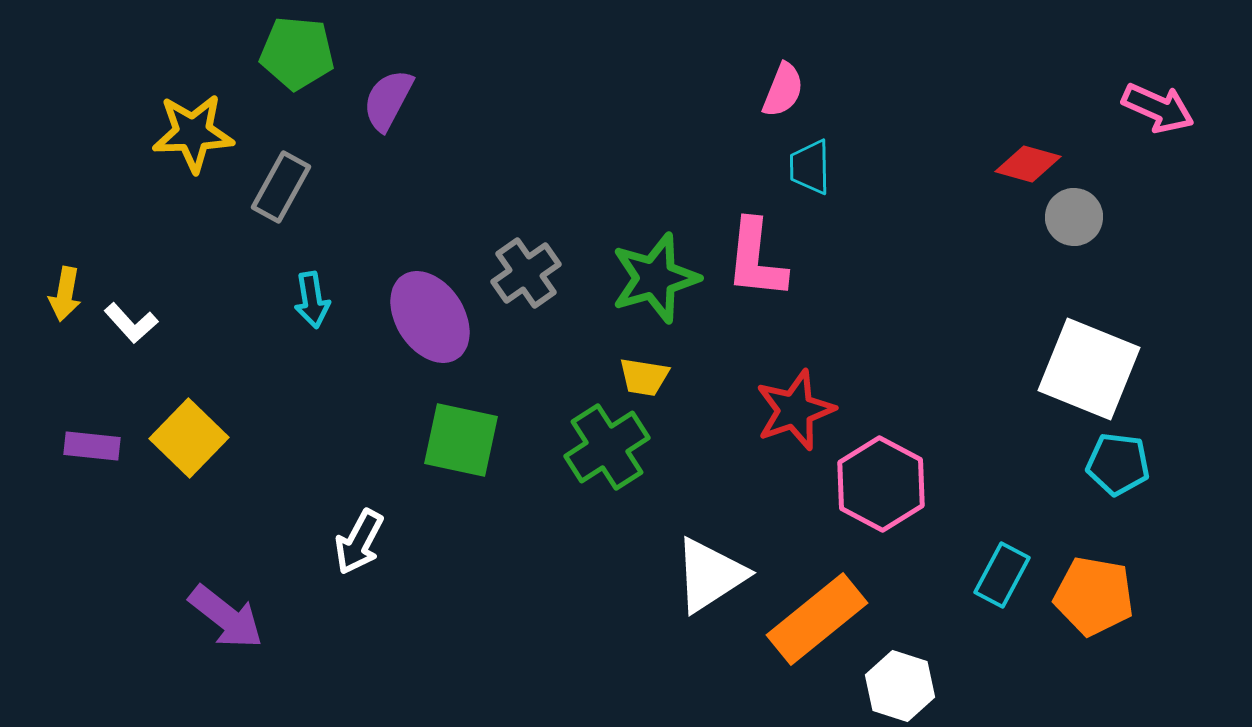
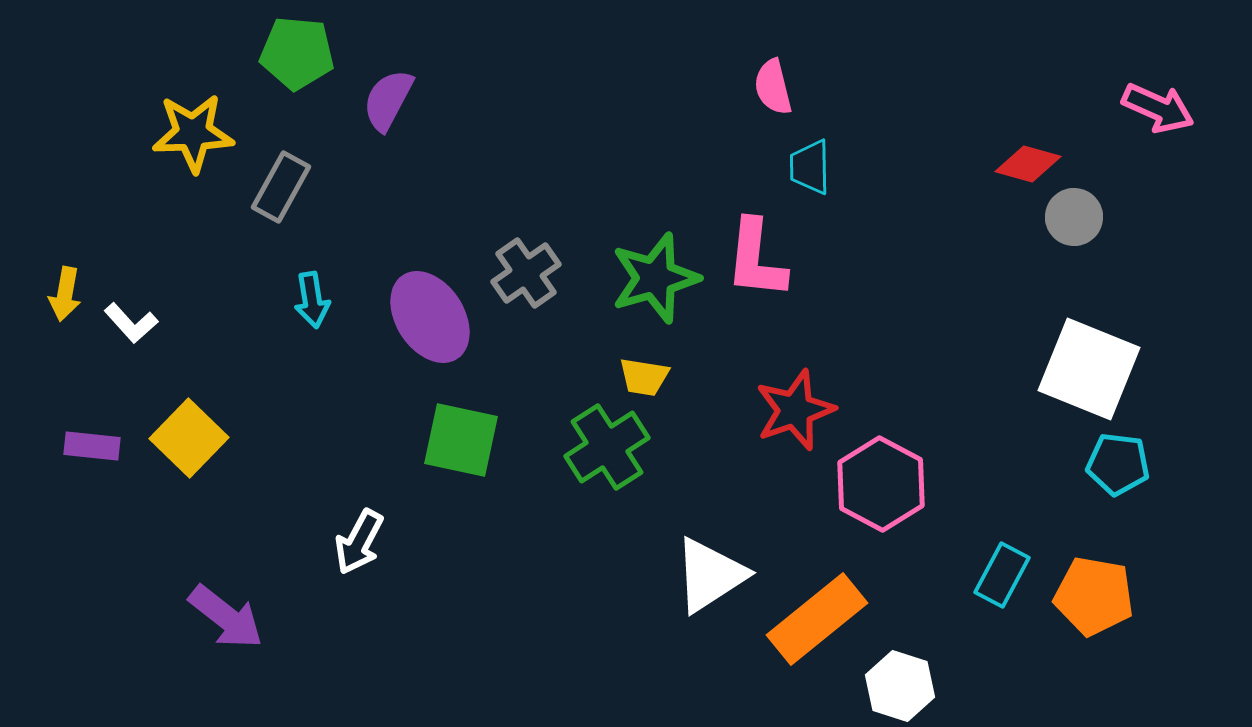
pink semicircle: moved 10 px left, 3 px up; rotated 144 degrees clockwise
